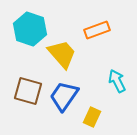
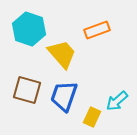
cyan hexagon: moved 1 px left
cyan arrow: moved 20 px down; rotated 105 degrees counterclockwise
brown square: moved 1 px left, 1 px up
blue trapezoid: rotated 16 degrees counterclockwise
